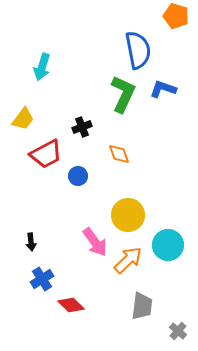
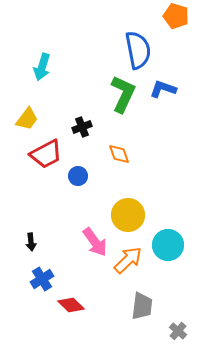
yellow trapezoid: moved 4 px right
